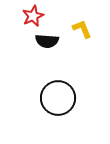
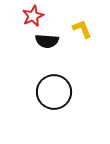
black circle: moved 4 px left, 6 px up
